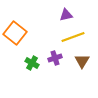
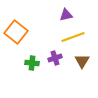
orange square: moved 1 px right, 1 px up
green cross: rotated 24 degrees counterclockwise
